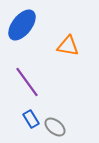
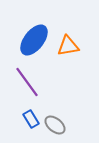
blue ellipse: moved 12 px right, 15 px down
orange triangle: rotated 20 degrees counterclockwise
gray ellipse: moved 2 px up
